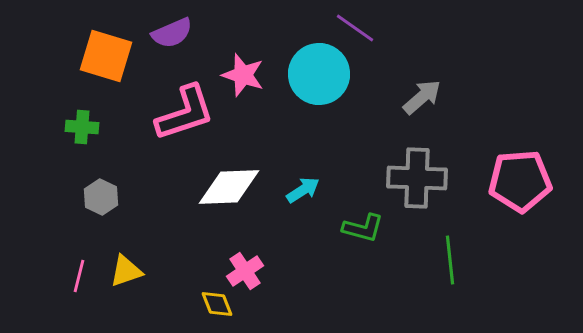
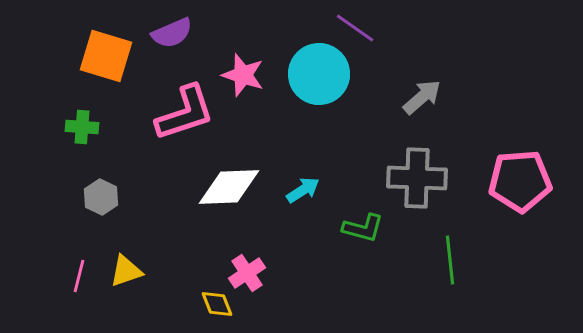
pink cross: moved 2 px right, 2 px down
